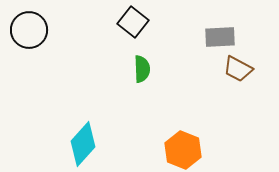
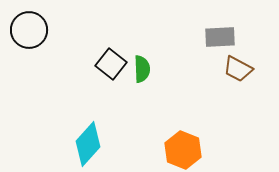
black square: moved 22 px left, 42 px down
cyan diamond: moved 5 px right
